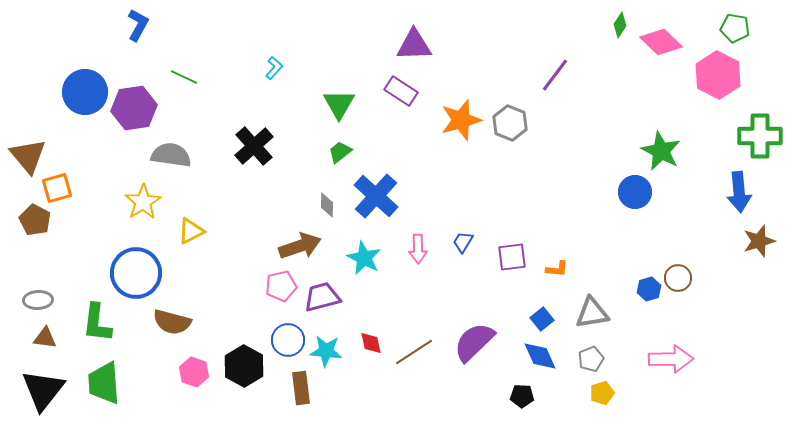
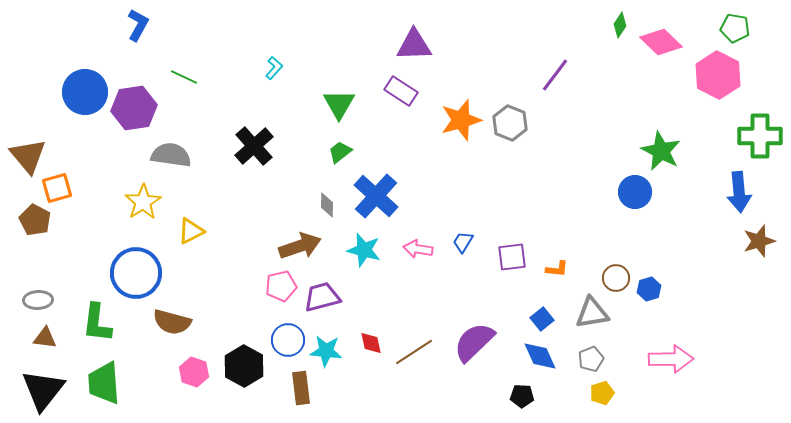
pink arrow at (418, 249): rotated 100 degrees clockwise
cyan star at (364, 258): moved 8 px up; rotated 12 degrees counterclockwise
brown circle at (678, 278): moved 62 px left
